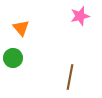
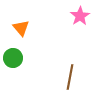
pink star: rotated 18 degrees counterclockwise
